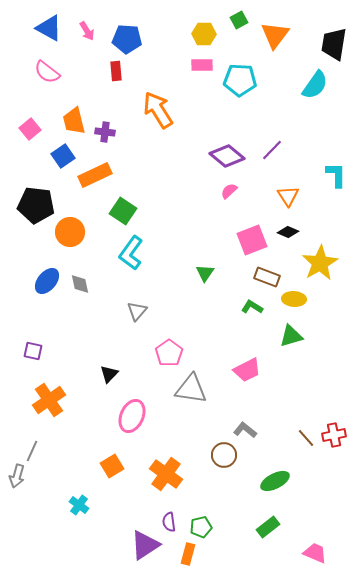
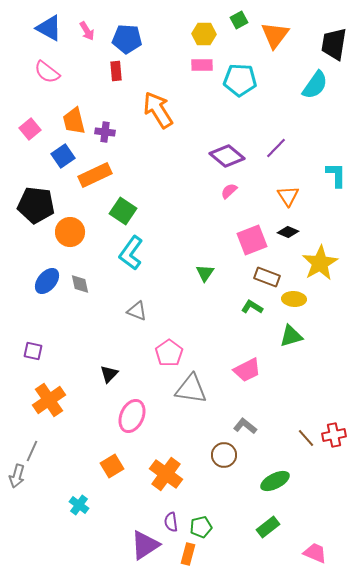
purple line at (272, 150): moved 4 px right, 2 px up
gray triangle at (137, 311): rotated 50 degrees counterclockwise
gray L-shape at (245, 430): moved 4 px up
purple semicircle at (169, 522): moved 2 px right
